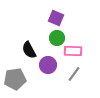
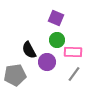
green circle: moved 2 px down
pink rectangle: moved 1 px down
purple circle: moved 1 px left, 3 px up
gray pentagon: moved 4 px up
